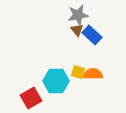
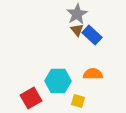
gray star: moved 1 px left, 1 px up; rotated 20 degrees counterclockwise
yellow square: moved 29 px down
cyan hexagon: moved 2 px right
